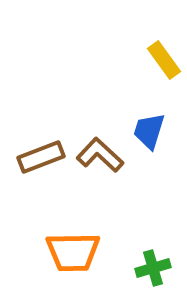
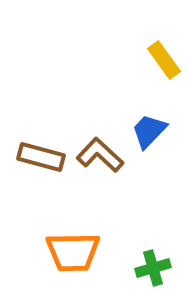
blue trapezoid: rotated 27 degrees clockwise
brown rectangle: rotated 36 degrees clockwise
